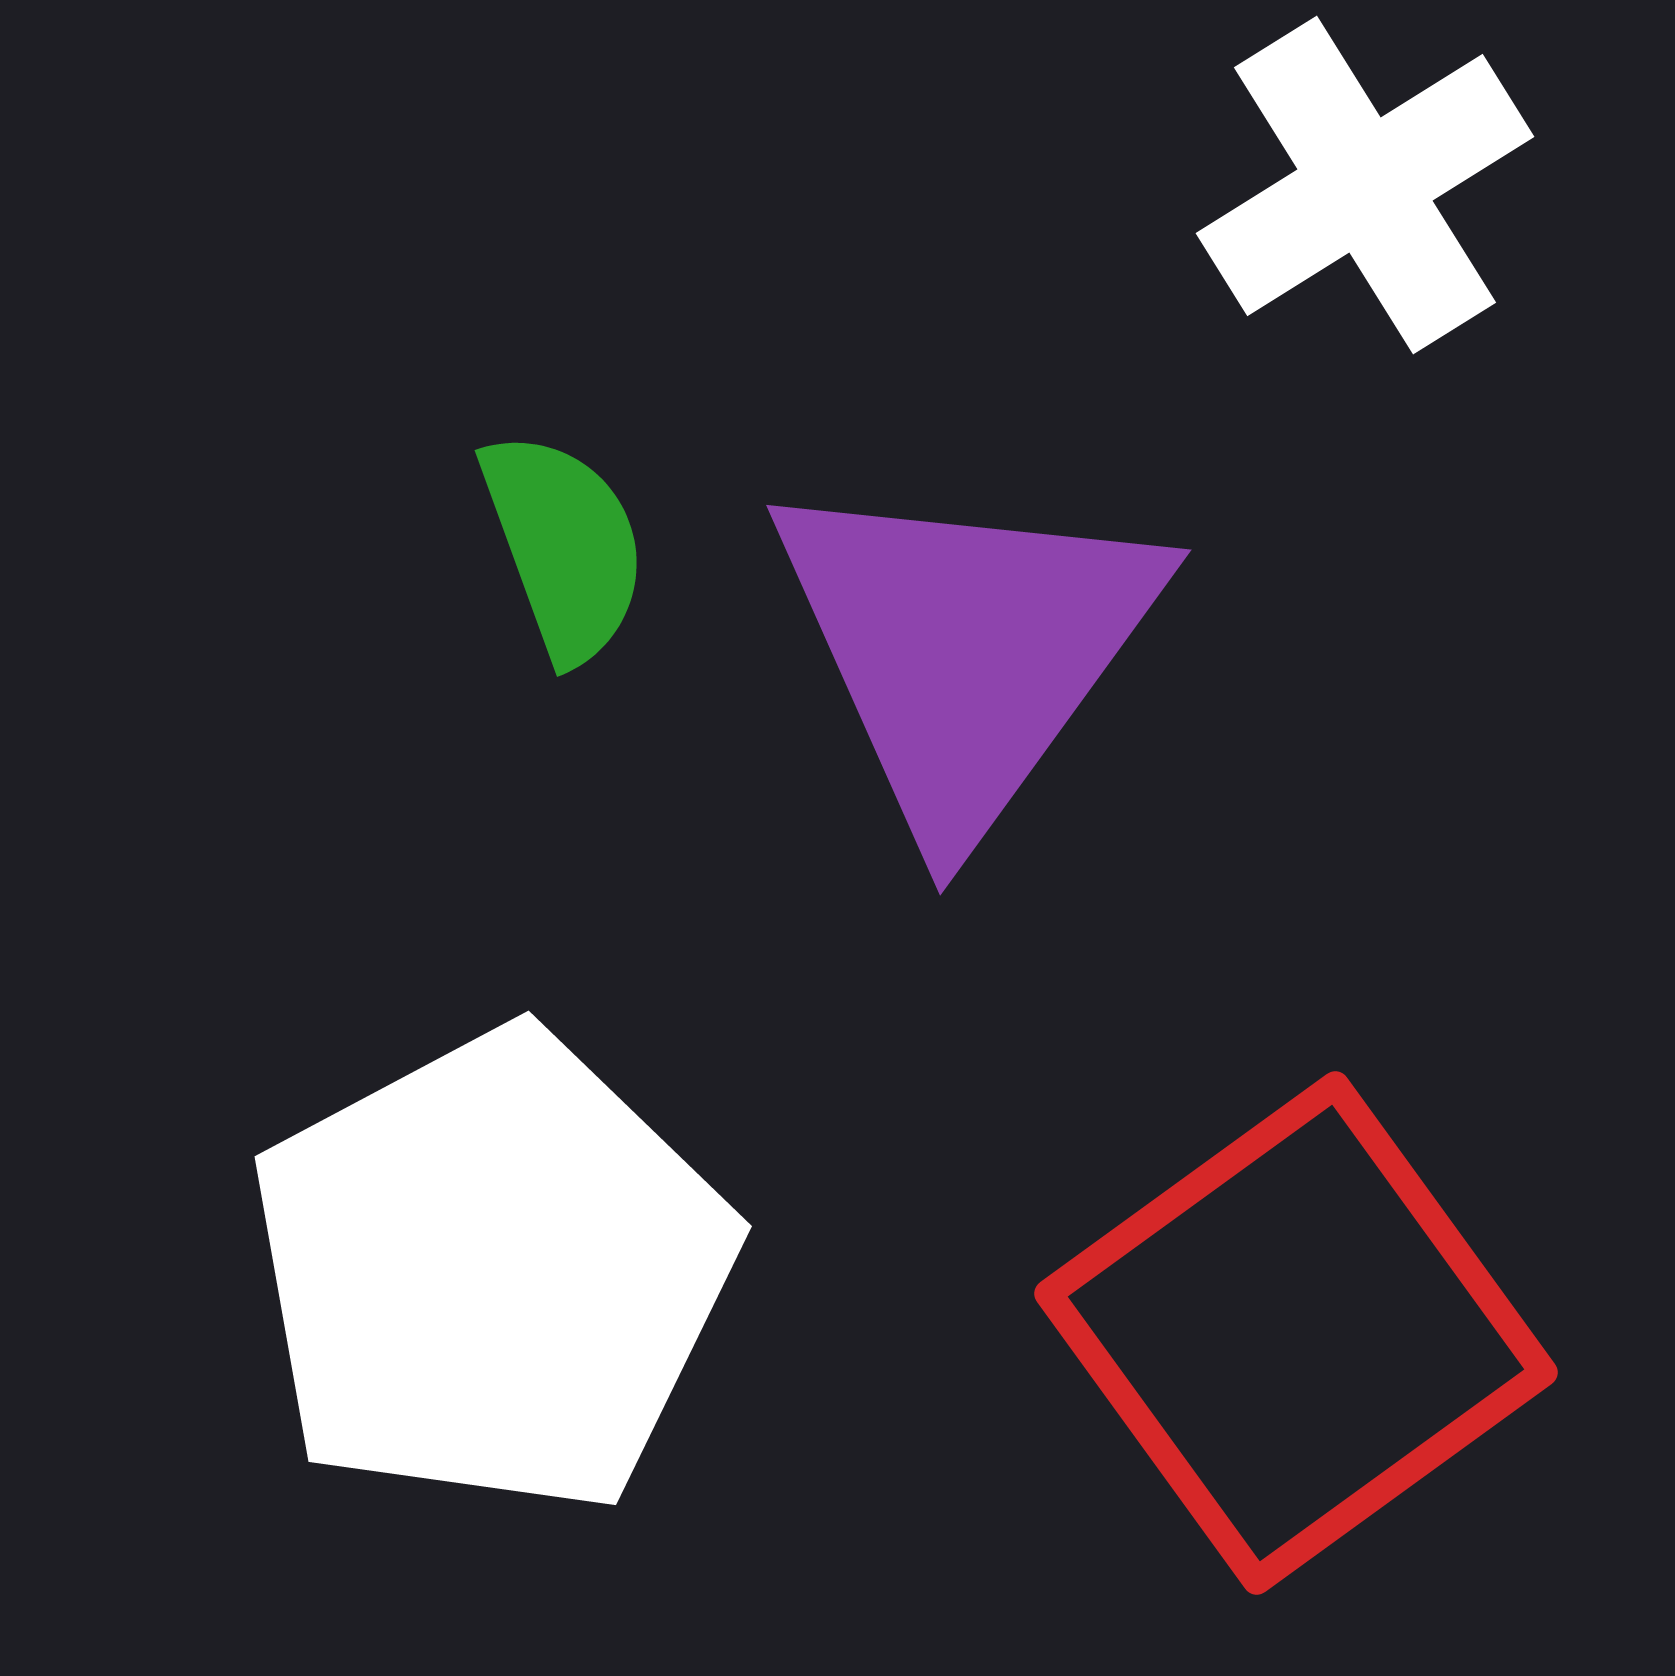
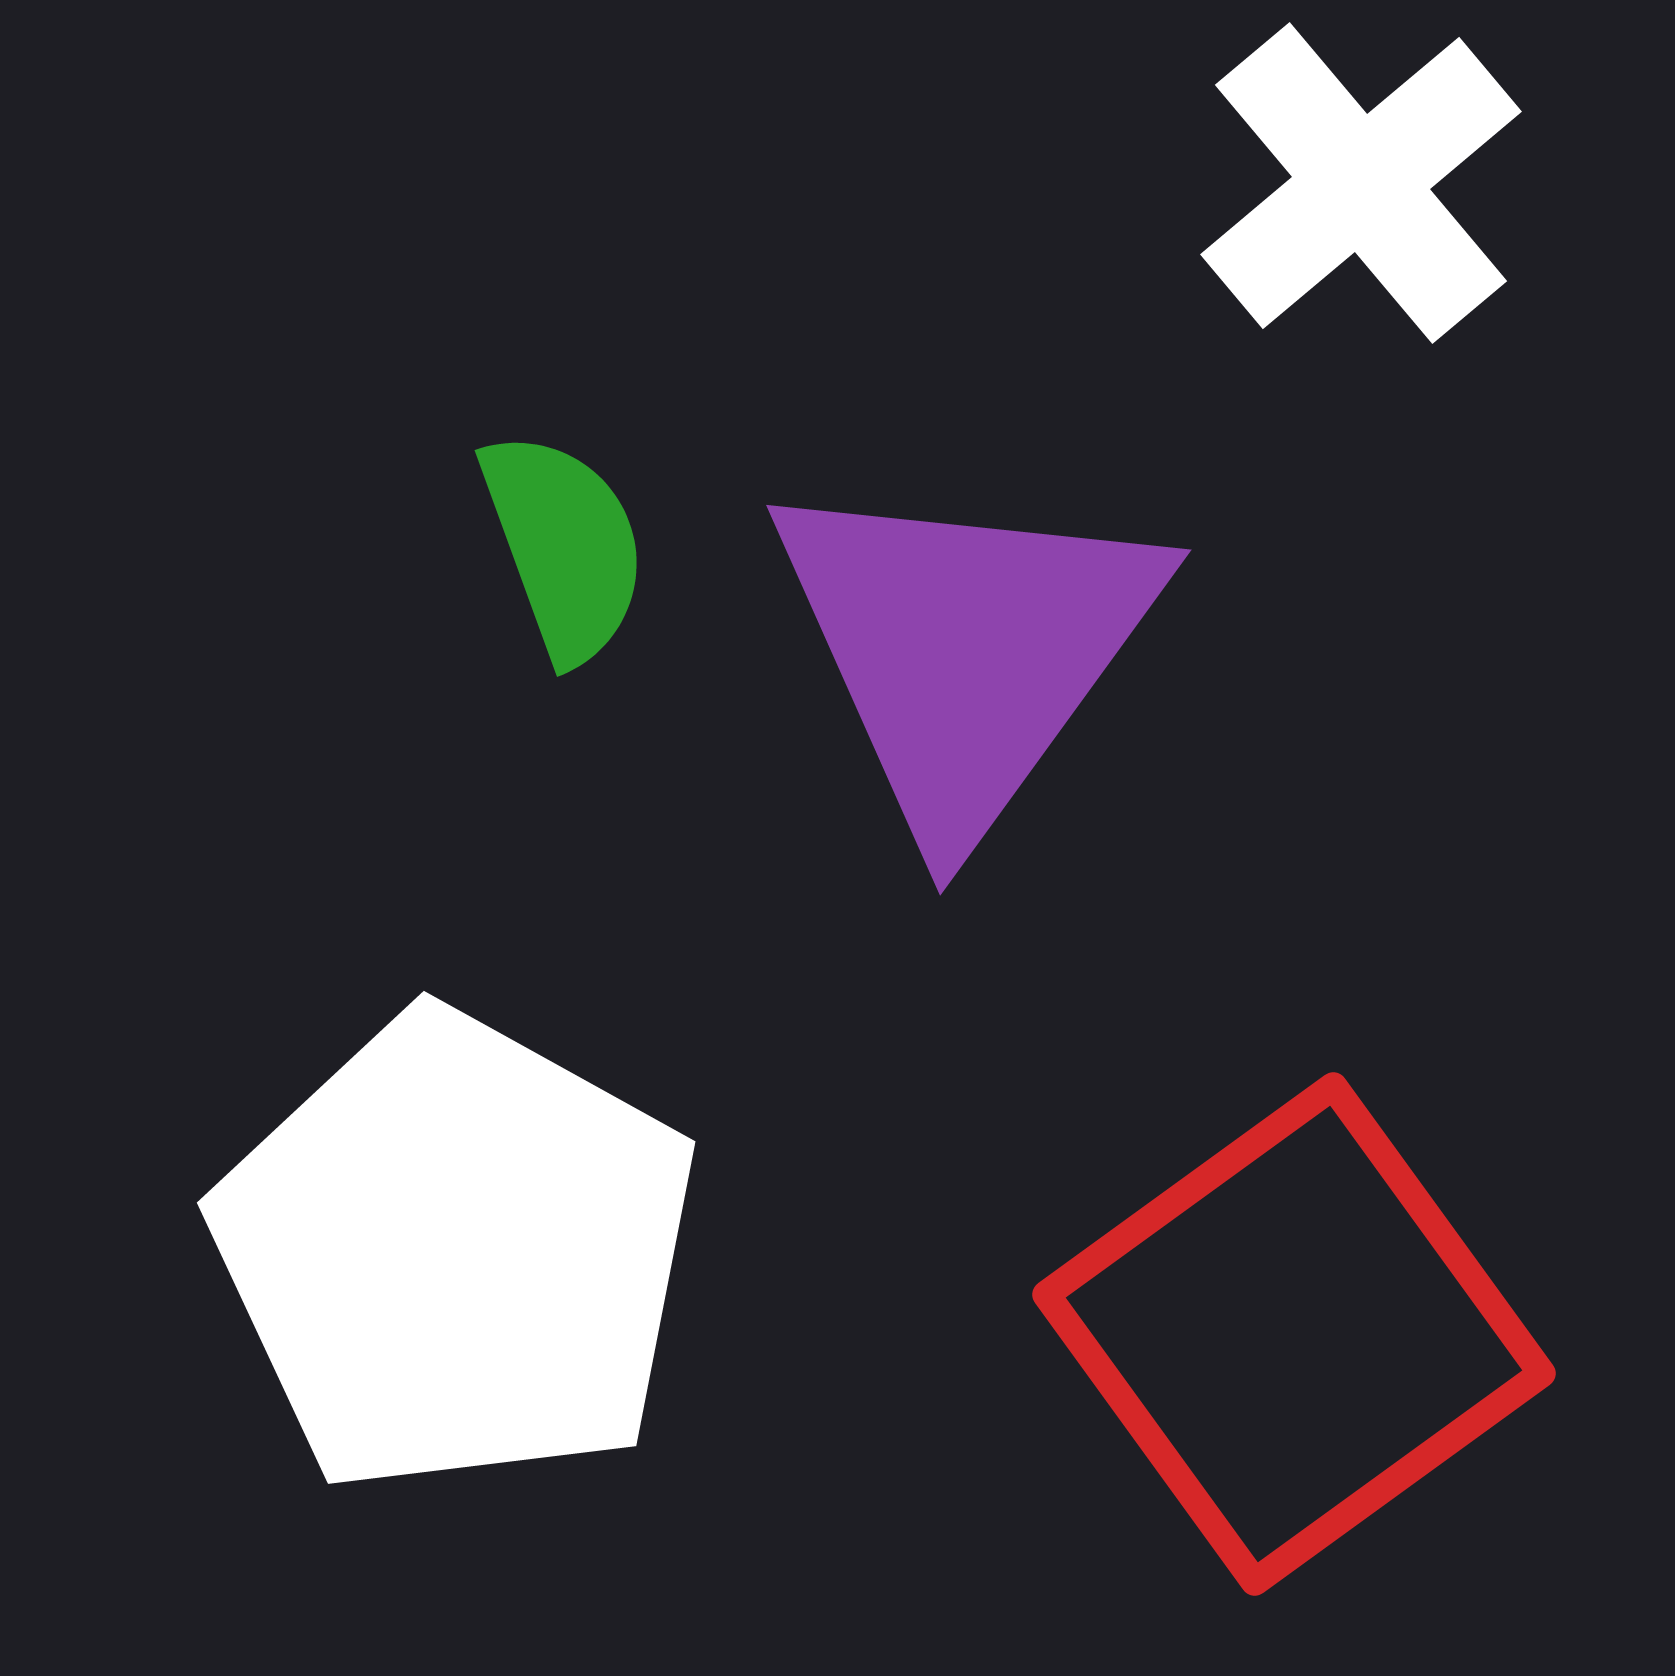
white cross: moved 4 px left, 2 px up; rotated 8 degrees counterclockwise
white pentagon: moved 36 px left, 19 px up; rotated 15 degrees counterclockwise
red square: moved 2 px left, 1 px down
